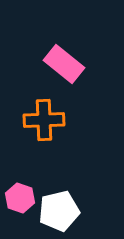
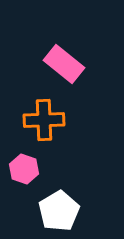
pink hexagon: moved 4 px right, 29 px up
white pentagon: rotated 18 degrees counterclockwise
